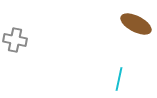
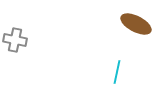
cyan line: moved 2 px left, 7 px up
